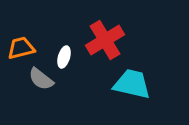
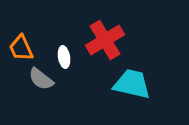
orange trapezoid: rotated 100 degrees counterclockwise
white ellipse: rotated 25 degrees counterclockwise
